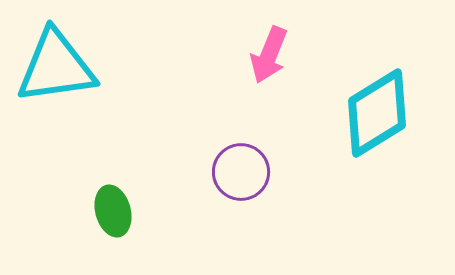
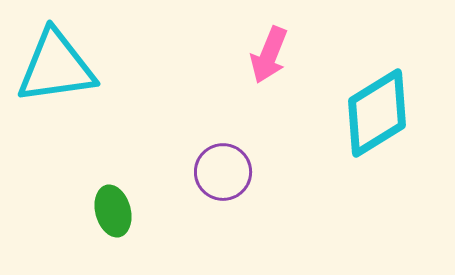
purple circle: moved 18 px left
